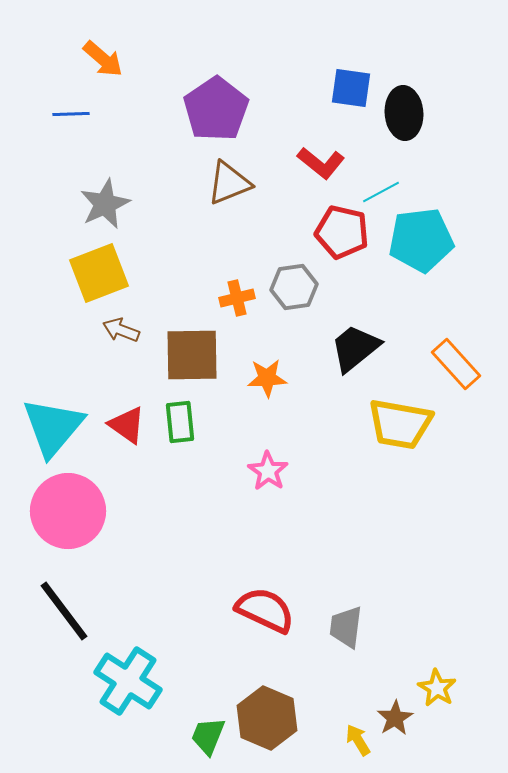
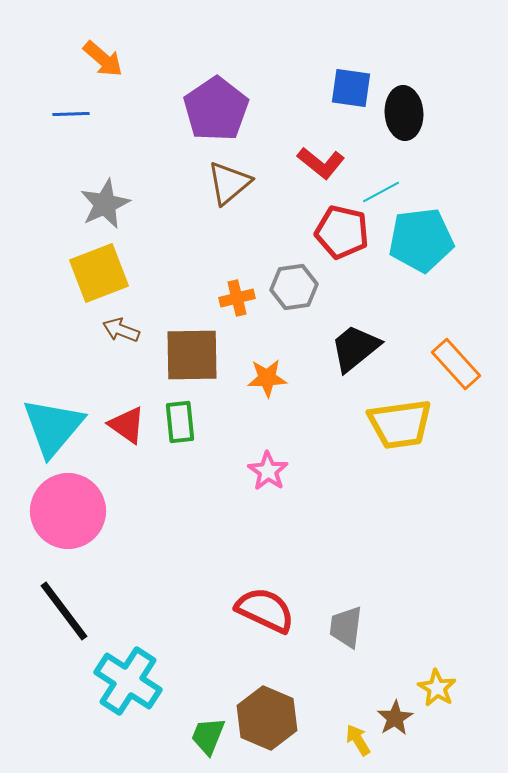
brown triangle: rotated 18 degrees counterclockwise
yellow trapezoid: rotated 18 degrees counterclockwise
